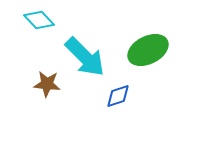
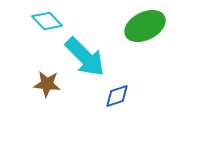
cyan diamond: moved 8 px right, 1 px down
green ellipse: moved 3 px left, 24 px up
blue diamond: moved 1 px left
